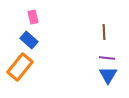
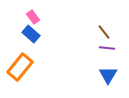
pink rectangle: rotated 24 degrees counterclockwise
brown line: rotated 35 degrees counterclockwise
blue rectangle: moved 2 px right, 6 px up
purple line: moved 10 px up
